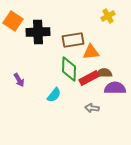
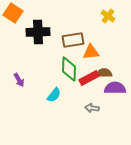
yellow cross: rotated 24 degrees counterclockwise
orange square: moved 8 px up
